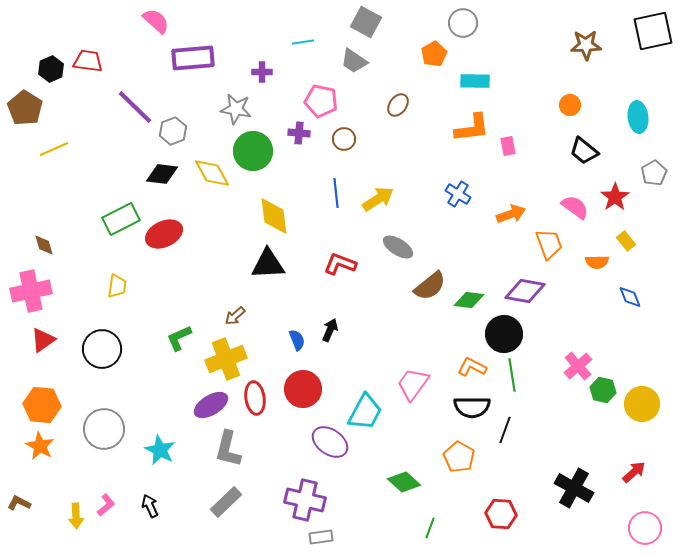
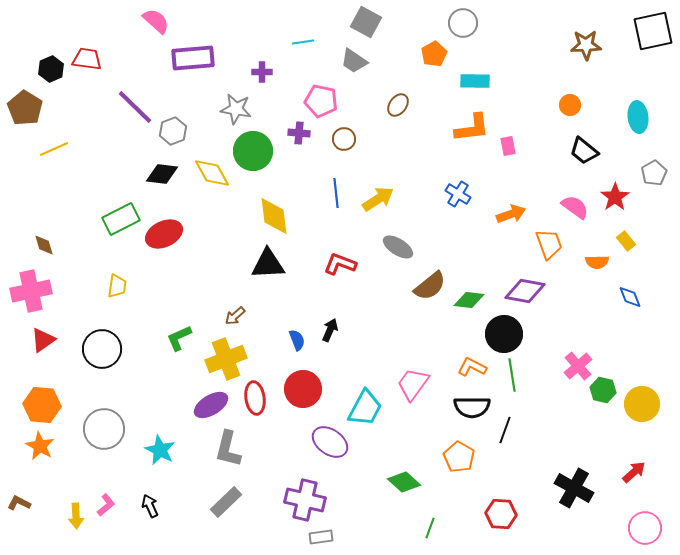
red trapezoid at (88, 61): moved 1 px left, 2 px up
cyan trapezoid at (365, 412): moved 4 px up
